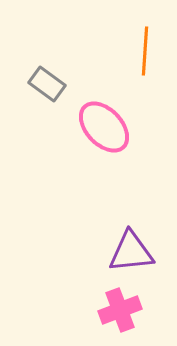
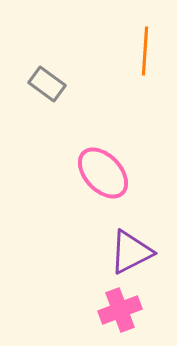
pink ellipse: moved 1 px left, 46 px down
purple triangle: rotated 21 degrees counterclockwise
